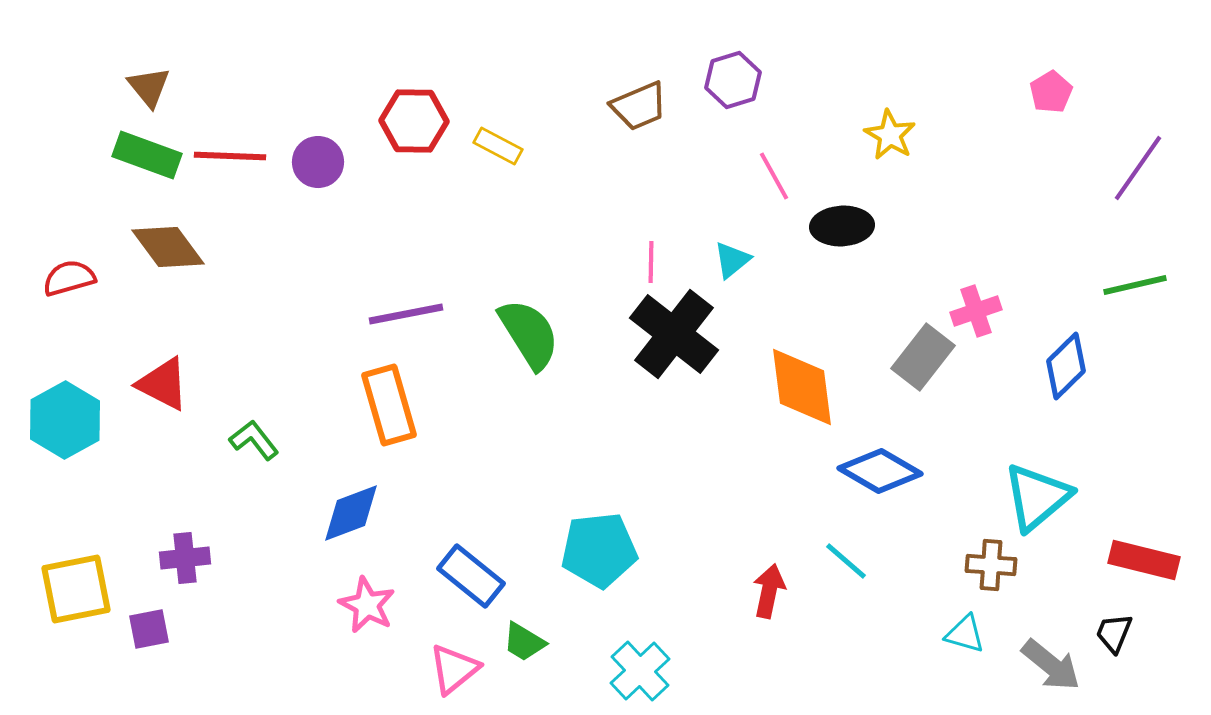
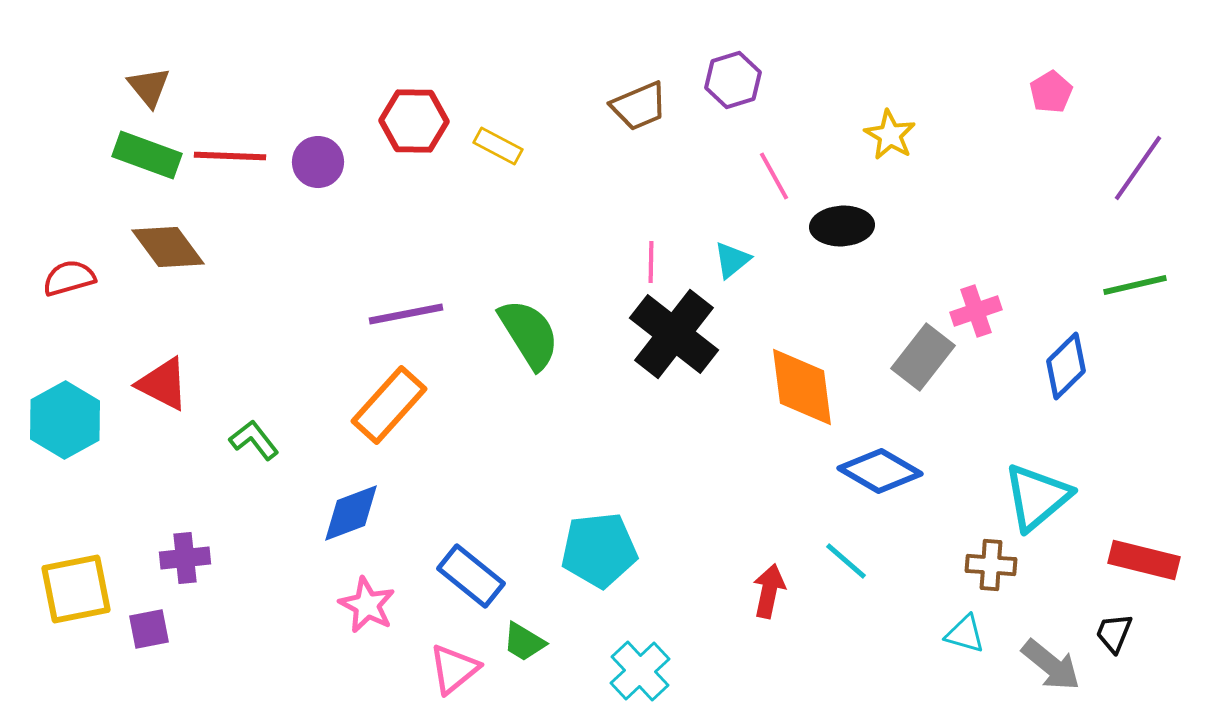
orange rectangle at (389, 405): rotated 58 degrees clockwise
